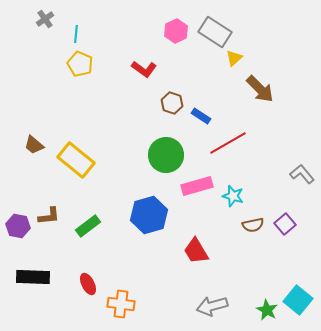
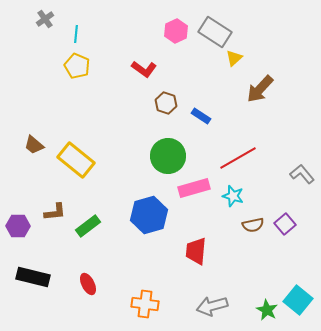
yellow pentagon: moved 3 px left, 2 px down
brown arrow: rotated 88 degrees clockwise
brown hexagon: moved 6 px left
red line: moved 10 px right, 15 px down
green circle: moved 2 px right, 1 px down
pink rectangle: moved 3 px left, 2 px down
brown L-shape: moved 6 px right, 4 px up
purple hexagon: rotated 10 degrees counterclockwise
red trapezoid: rotated 36 degrees clockwise
black rectangle: rotated 12 degrees clockwise
orange cross: moved 24 px right
